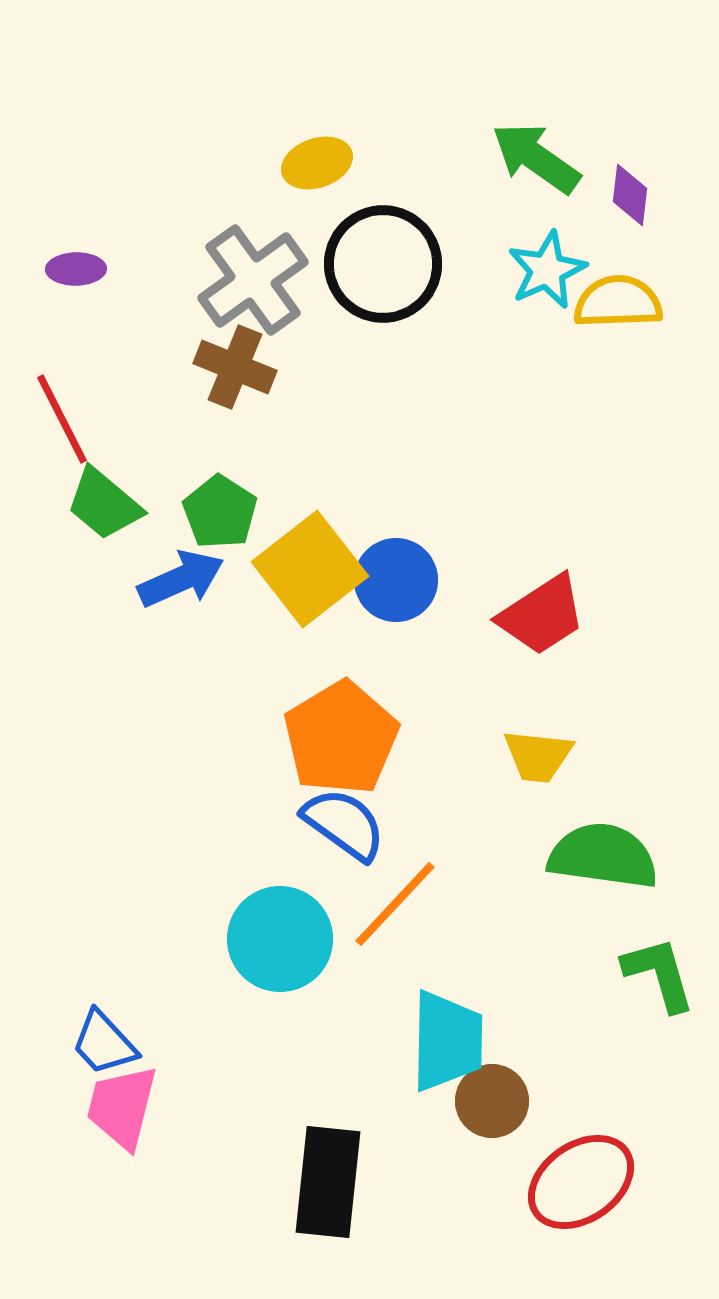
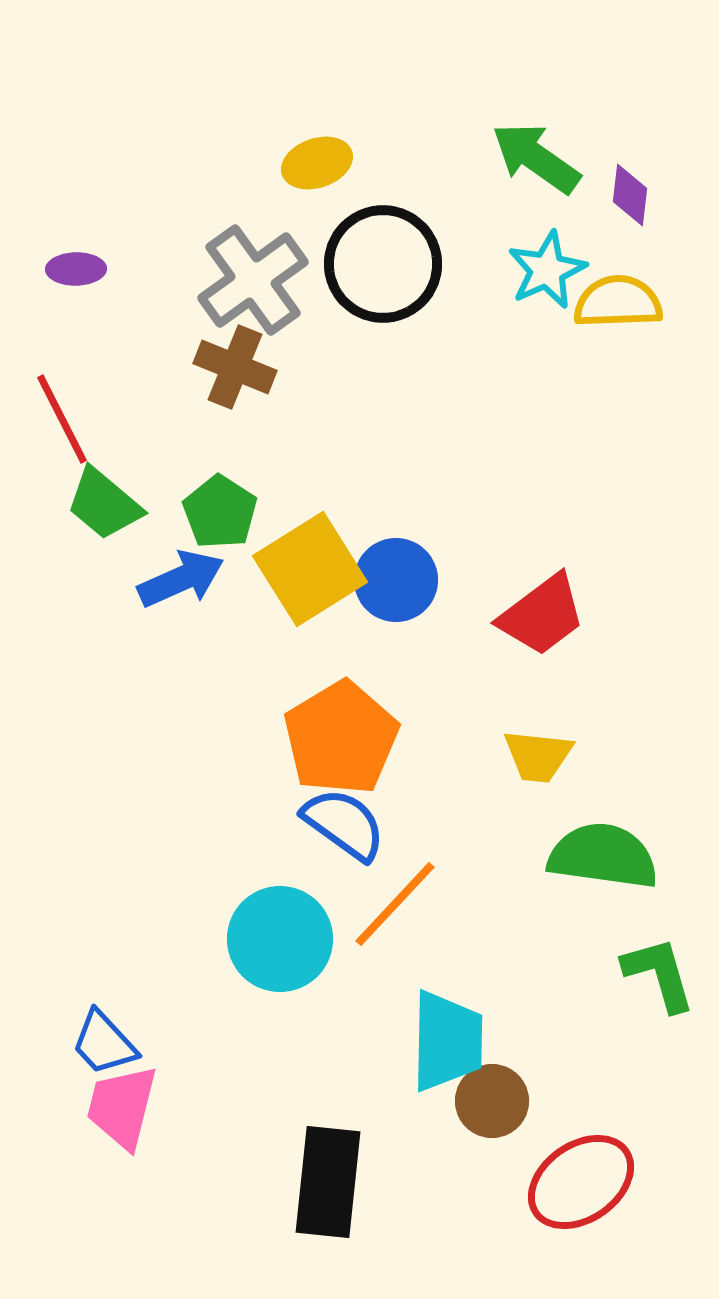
yellow square: rotated 6 degrees clockwise
red trapezoid: rotated 4 degrees counterclockwise
